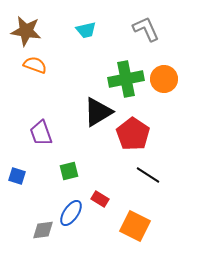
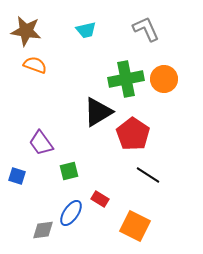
purple trapezoid: moved 10 px down; rotated 16 degrees counterclockwise
